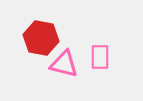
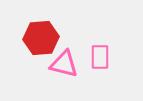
red hexagon: rotated 16 degrees counterclockwise
